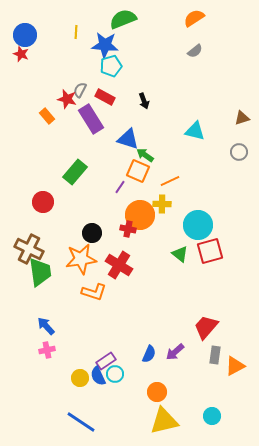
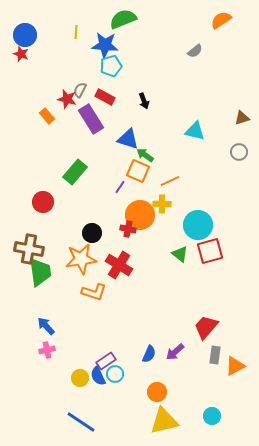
orange semicircle at (194, 18): moved 27 px right, 2 px down
brown cross at (29, 249): rotated 16 degrees counterclockwise
